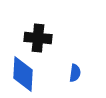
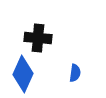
blue diamond: rotated 21 degrees clockwise
